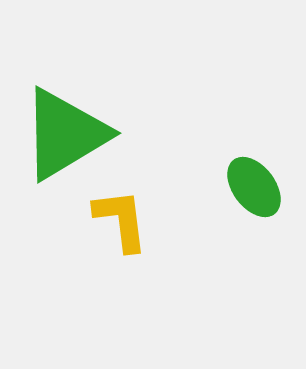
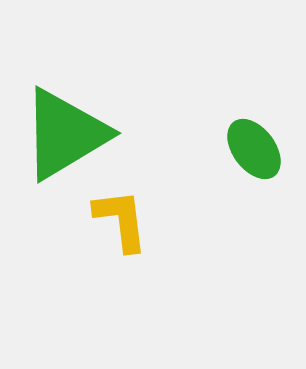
green ellipse: moved 38 px up
